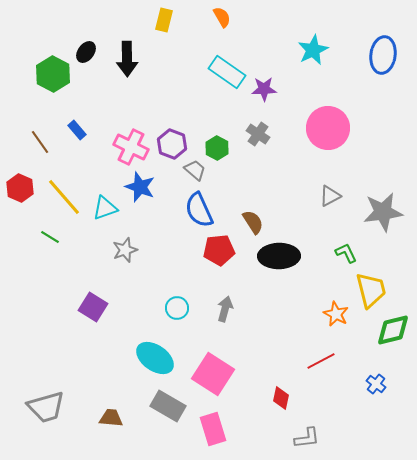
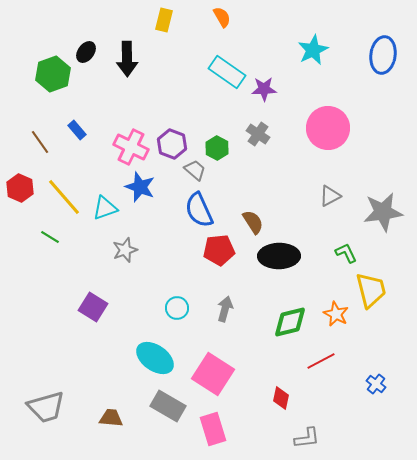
green hexagon at (53, 74): rotated 12 degrees clockwise
green diamond at (393, 330): moved 103 px left, 8 px up
